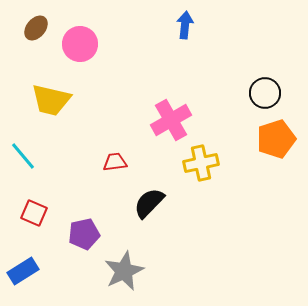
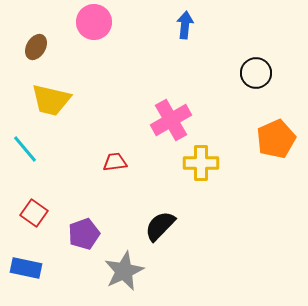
brown ellipse: moved 19 px down; rotated 10 degrees counterclockwise
pink circle: moved 14 px right, 22 px up
black circle: moved 9 px left, 20 px up
orange pentagon: rotated 6 degrees counterclockwise
cyan line: moved 2 px right, 7 px up
yellow cross: rotated 12 degrees clockwise
black semicircle: moved 11 px right, 23 px down
red square: rotated 12 degrees clockwise
purple pentagon: rotated 8 degrees counterclockwise
blue rectangle: moved 3 px right, 3 px up; rotated 44 degrees clockwise
